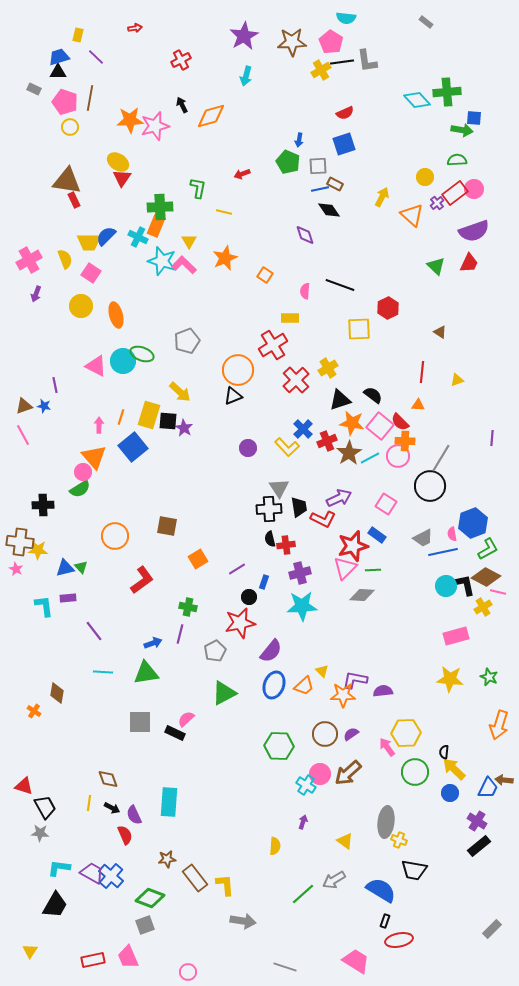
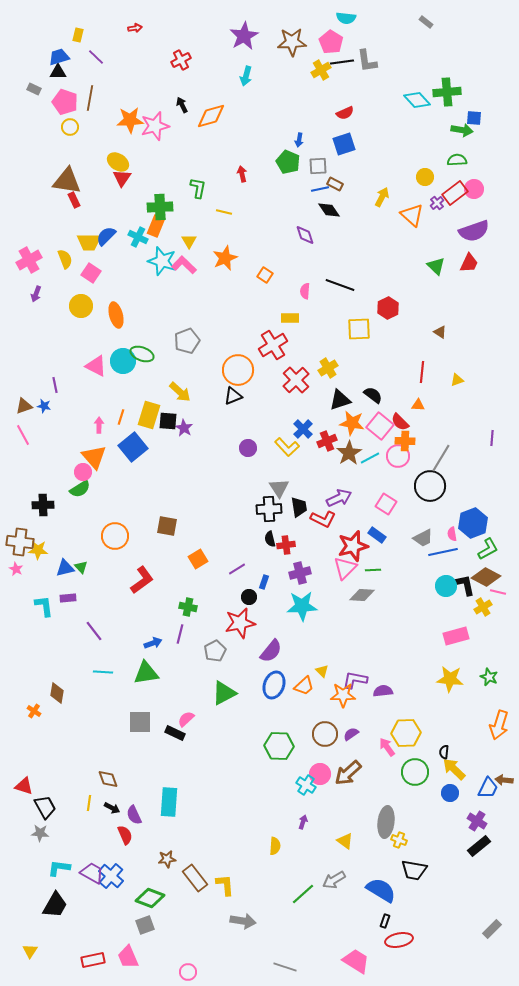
red arrow at (242, 174): rotated 98 degrees clockwise
